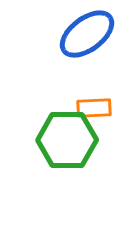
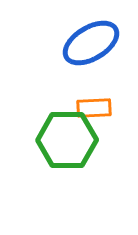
blue ellipse: moved 4 px right, 9 px down; rotated 6 degrees clockwise
